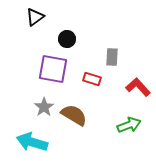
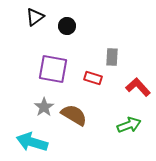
black circle: moved 13 px up
red rectangle: moved 1 px right, 1 px up
